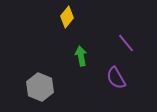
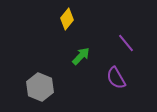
yellow diamond: moved 2 px down
green arrow: rotated 54 degrees clockwise
